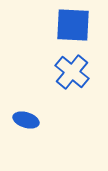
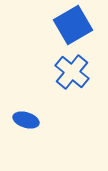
blue square: rotated 33 degrees counterclockwise
